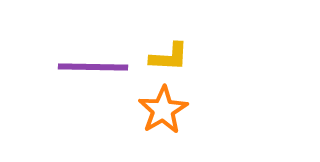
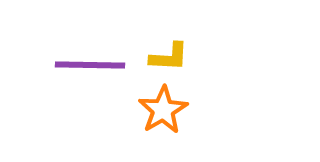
purple line: moved 3 px left, 2 px up
